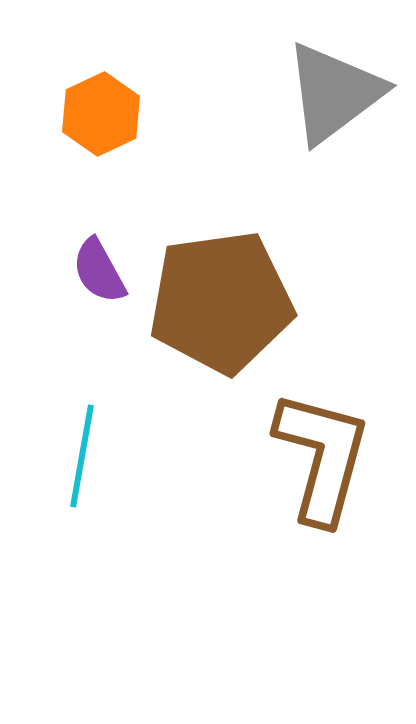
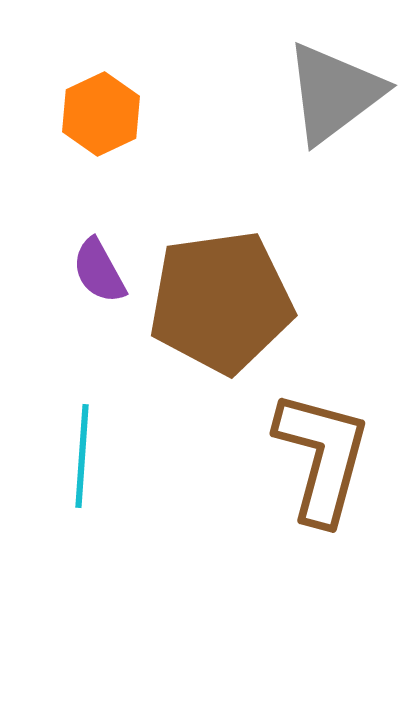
cyan line: rotated 6 degrees counterclockwise
